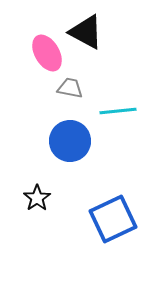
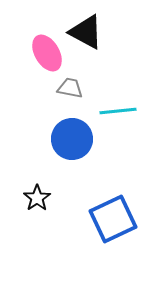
blue circle: moved 2 px right, 2 px up
